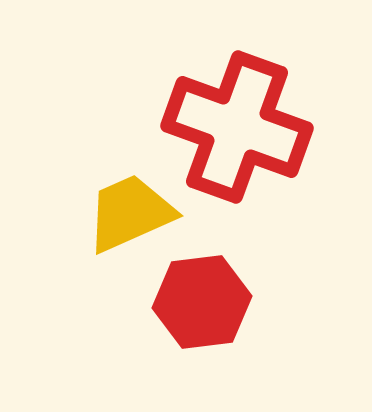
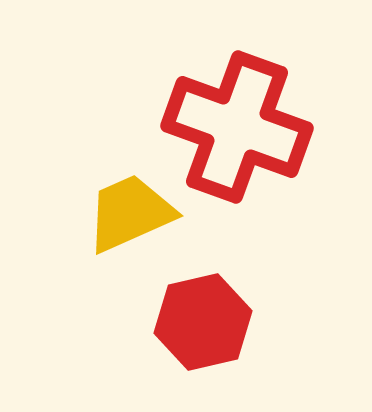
red hexagon: moved 1 px right, 20 px down; rotated 6 degrees counterclockwise
